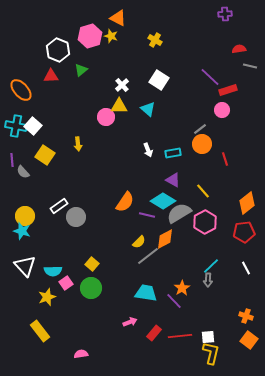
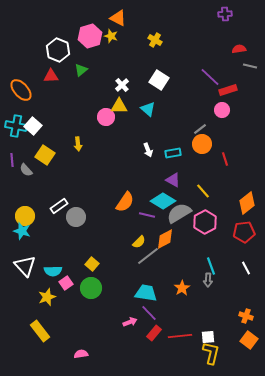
gray semicircle at (23, 172): moved 3 px right, 2 px up
cyan line at (211, 266): rotated 66 degrees counterclockwise
purple line at (174, 301): moved 25 px left, 12 px down
